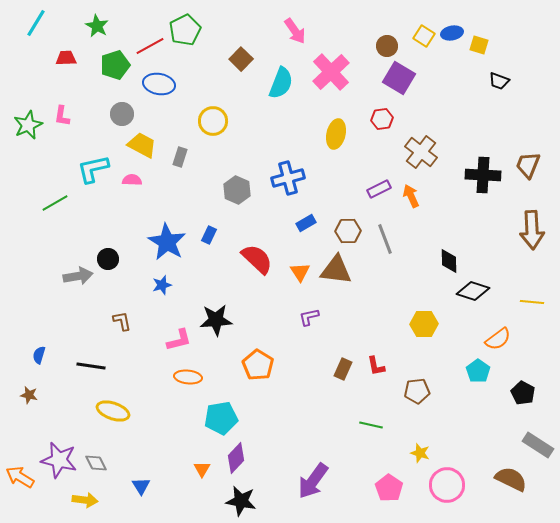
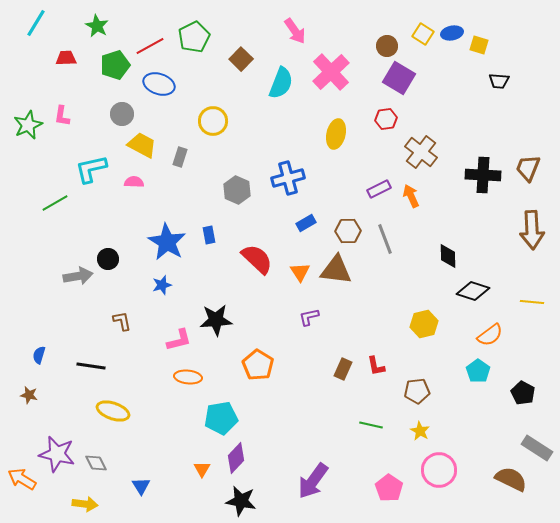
green pentagon at (185, 30): moved 9 px right, 7 px down
yellow square at (424, 36): moved 1 px left, 2 px up
black trapezoid at (499, 81): rotated 15 degrees counterclockwise
blue ellipse at (159, 84): rotated 8 degrees clockwise
red hexagon at (382, 119): moved 4 px right
brown trapezoid at (528, 165): moved 3 px down
cyan L-shape at (93, 169): moved 2 px left
pink semicircle at (132, 180): moved 2 px right, 2 px down
blue rectangle at (209, 235): rotated 36 degrees counterclockwise
black diamond at (449, 261): moved 1 px left, 5 px up
yellow hexagon at (424, 324): rotated 12 degrees counterclockwise
orange semicircle at (498, 339): moved 8 px left, 4 px up
gray rectangle at (538, 445): moved 1 px left, 3 px down
yellow star at (420, 453): moved 22 px up; rotated 12 degrees clockwise
purple star at (59, 460): moved 2 px left, 6 px up
orange arrow at (20, 477): moved 2 px right, 2 px down
pink circle at (447, 485): moved 8 px left, 15 px up
yellow arrow at (85, 500): moved 4 px down
